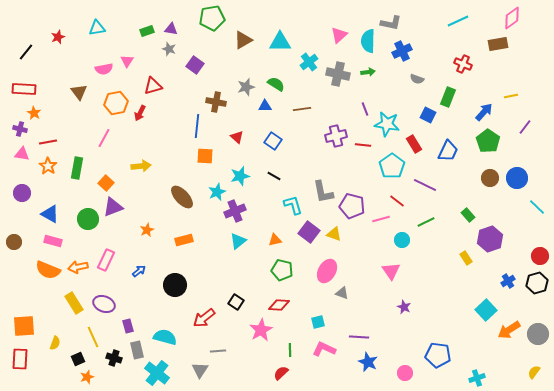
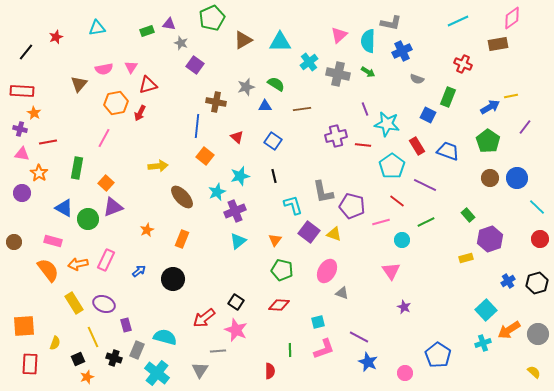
green pentagon at (212, 18): rotated 15 degrees counterclockwise
purple triangle at (171, 29): moved 2 px left, 5 px up
red star at (58, 37): moved 2 px left
gray star at (169, 49): moved 12 px right, 6 px up
pink triangle at (127, 61): moved 4 px right, 6 px down
green arrow at (368, 72): rotated 40 degrees clockwise
red triangle at (153, 86): moved 5 px left, 1 px up
red rectangle at (24, 89): moved 2 px left, 2 px down
brown triangle at (79, 92): moved 8 px up; rotated 18 degrees clockwise
blue arrow at (484, 112): moved 6 px right, 5 px up; rotated 18 degrees clockwise
red rectangle at (414, 144): moved 3 px right, 2 px down
blue trapezoid at (448, 151): rotated 95 degrees counterclockwise
orange square at (205, 156): rotated 36 degrees clockwise
orange star at (48, 166): moved 9 px left, 7 px down
yellow arrow at (141, 166): moved 17 px right
black line at (274, 176): rotated 48 degrees clockwise
blue triangle at (50, 214): moved 14 px right, 6 px up
pink line at (381, 219): moved 3 px down
orange rectangle at (184, 240): moved 2 px left, 1 px up; rotated 54 degrees counterclockwise
orange triangle at (275, 240): rotated 40 degrees counterclockwise
red circle at (540, 256): moved 17 px up
yellow rectangle at (466, 258): rotated 72 degrees counterclockwise
orange arrow at (78, 267): moved 3 px up
orange semicircle at (48, 270): rotated 150 degrees counterclockwise
black circle at (175, 285): moved 2 px left, 6 px up
purple rectangle at (128, 326): moved 2 px left, 1 px up
pink star at (261, 330): moved 25 px left; rotated 20 degrees counterclockwise
purple line at (359, 337): rotated 24 degrees clockwise
pink L-shape at (324, 349): rotated 135 degrees clockwise
gray rectangle at (137, 350): rotated 36 degrees clockwise
blue pentagon at (438, 355): rotated 25 degrees clockwise
red rectangle at (20, 359): moved 10 px right, 5 px down
yellow semicircle at (534, 372): rotated 96 degrees clockwise
red semicircle at (281, 373): moved 11 px left, 2 px up; rotated 133 degrees clockwise
cyan cross at (477, 378): moved 6 px right, 35 px up
